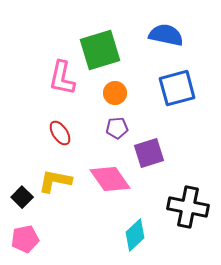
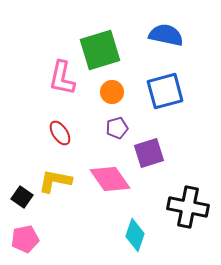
blue square: moved 12 px left, 3 px down
orange circle: moved 3 px left, 1 px up
purple pentagon: rotated 10 degrees counterclockwise
black square: rotated 10 degrees counterclockwise
cyan diamond: rotated 28 degrees counterclockwise
